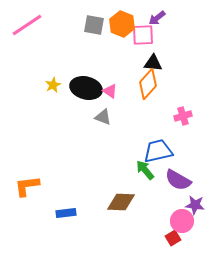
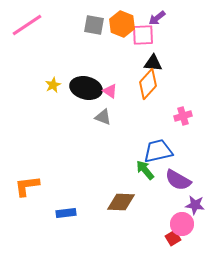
pink circle: moved 3 px down
